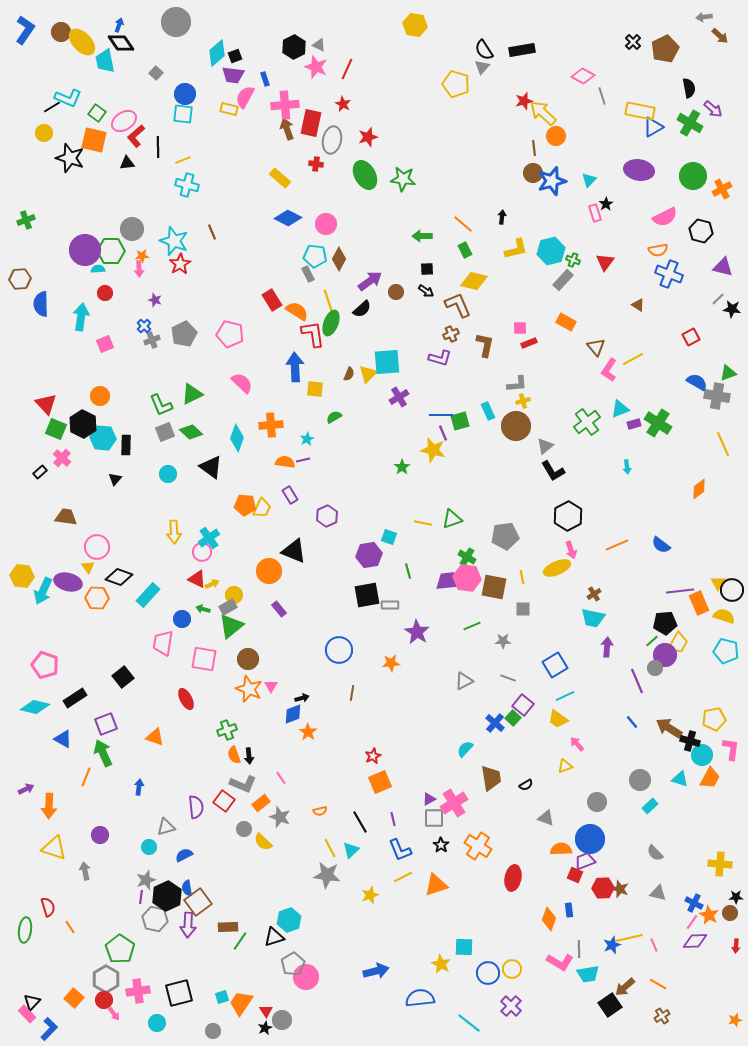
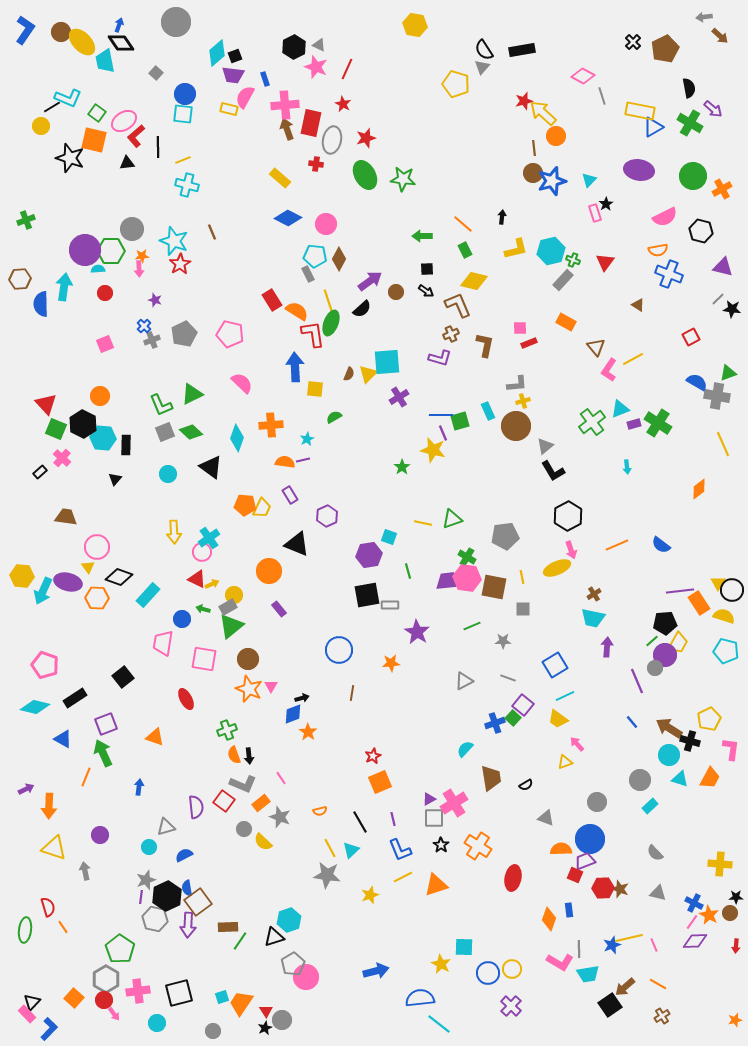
yellow circle at (44, 133): moved 3 px left, 7 px up
red star at (368, 137): moved 2 px left, 1 px down
cyan arrow at (81, 317): moved 17 px left, 30 px up
green cross at (587, 422): moved 5 px right
black triangle at (294, 551): moved 3 px right, 7 px up
orange rectangle at (699, 603): rotated 10 degrees counterclockwise
yellow pentagon at (714, 719): moved 5 px left; rotated 15 degrees counterclockwise
blue cross at (495, 723): rotated 30 degrees clockwise
cyan circle at (702, 755): moved 33 px left
yellow triangle at (565, 766): moved 4 px up
orange line at (70, 927): moved 7 px left
cyan line at (469, 1023): moved 30 px left, 1 px down
